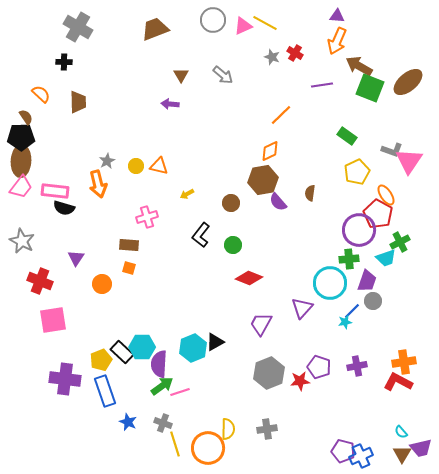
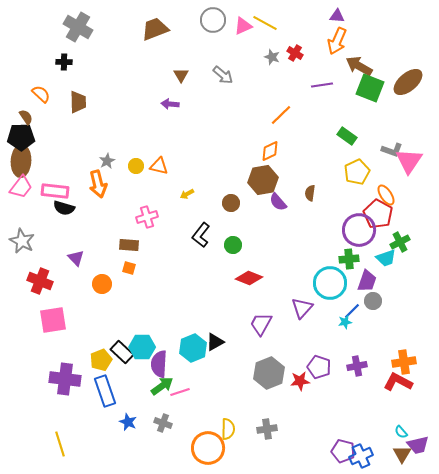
purple triangle at (76, 258): rotated 18 degrees counterclockwise
yellow line at (175, 444): moved 115 px left
purple trapezoid at (421, 448): moved 3 px left, 3 px up
